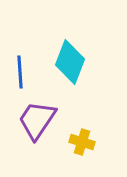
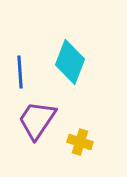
yellow cross: moved 2 px left
